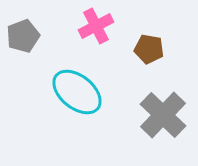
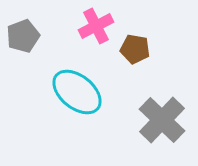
brown pentagon: moved 14 px left
gray cross: moved 1 px left, 5 px down
